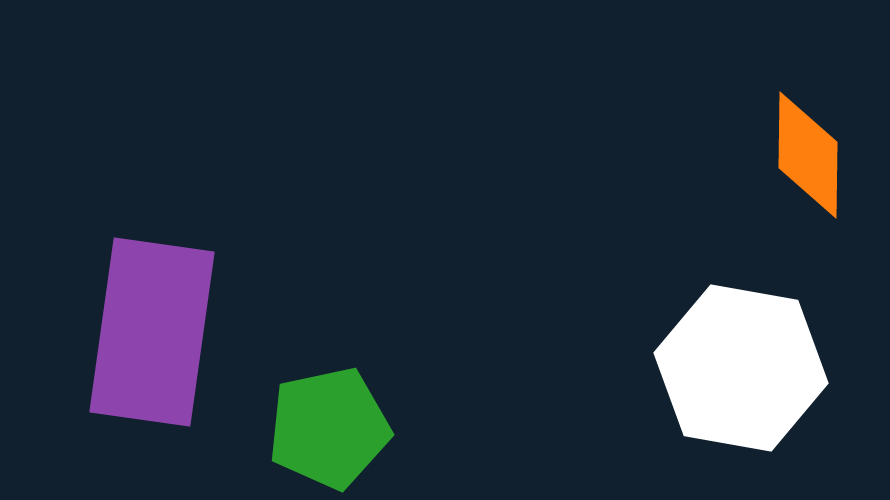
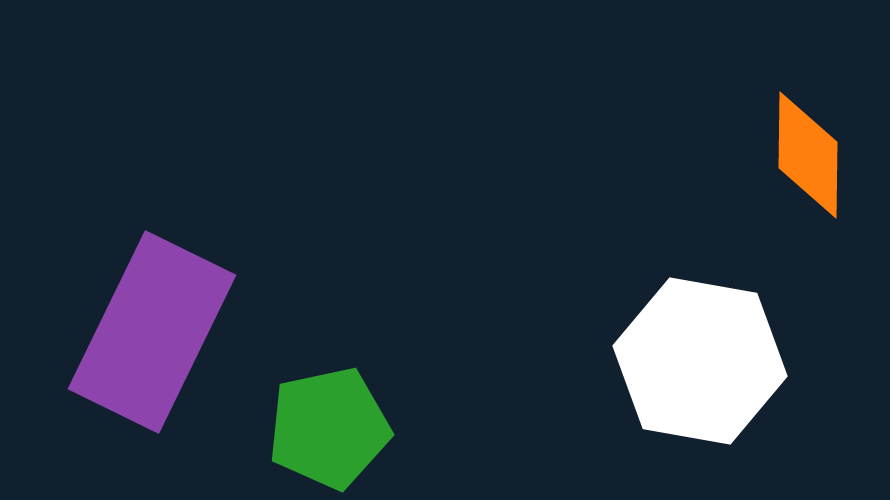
purple rectangle: rotated 18 degrees clockwise
white hexagon: moved 41 px left, 7 px up
